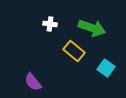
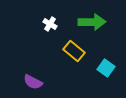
white cross: rotated 24 degrees clockwise
green arrow: moved 6 px up; rotated 20 degrees counterclockwise
purple semicircle: rotated 24 degrees counterclockwise
